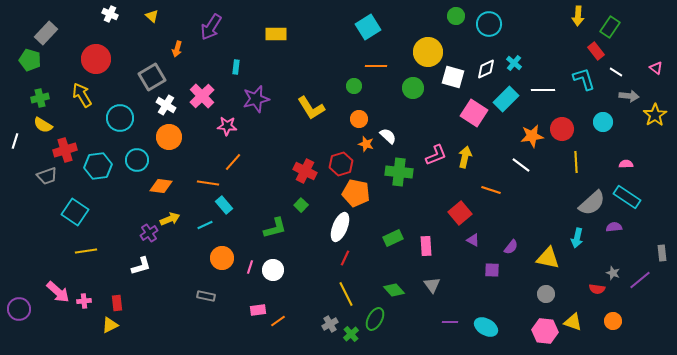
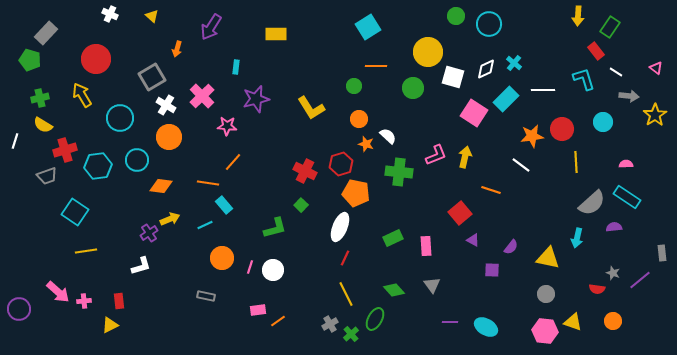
red rectangle at (117, 303): moved 2 px right, 2 px up
